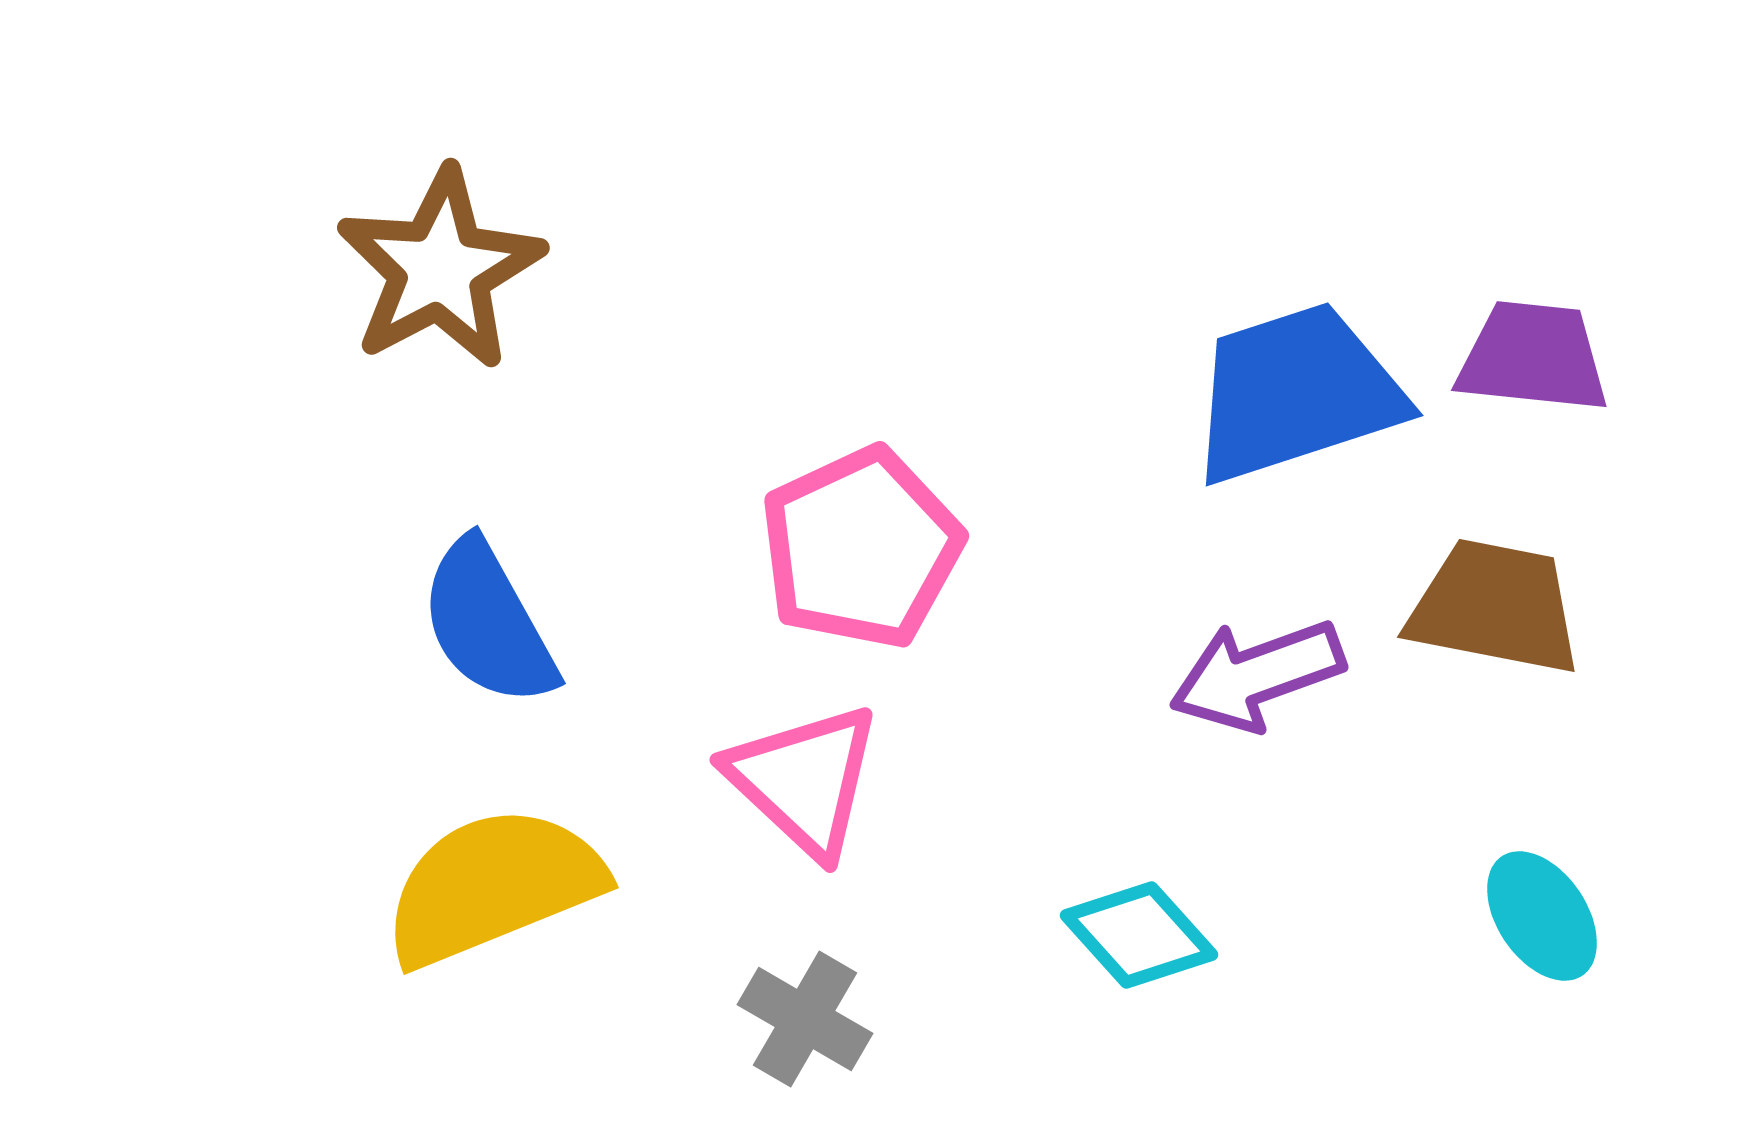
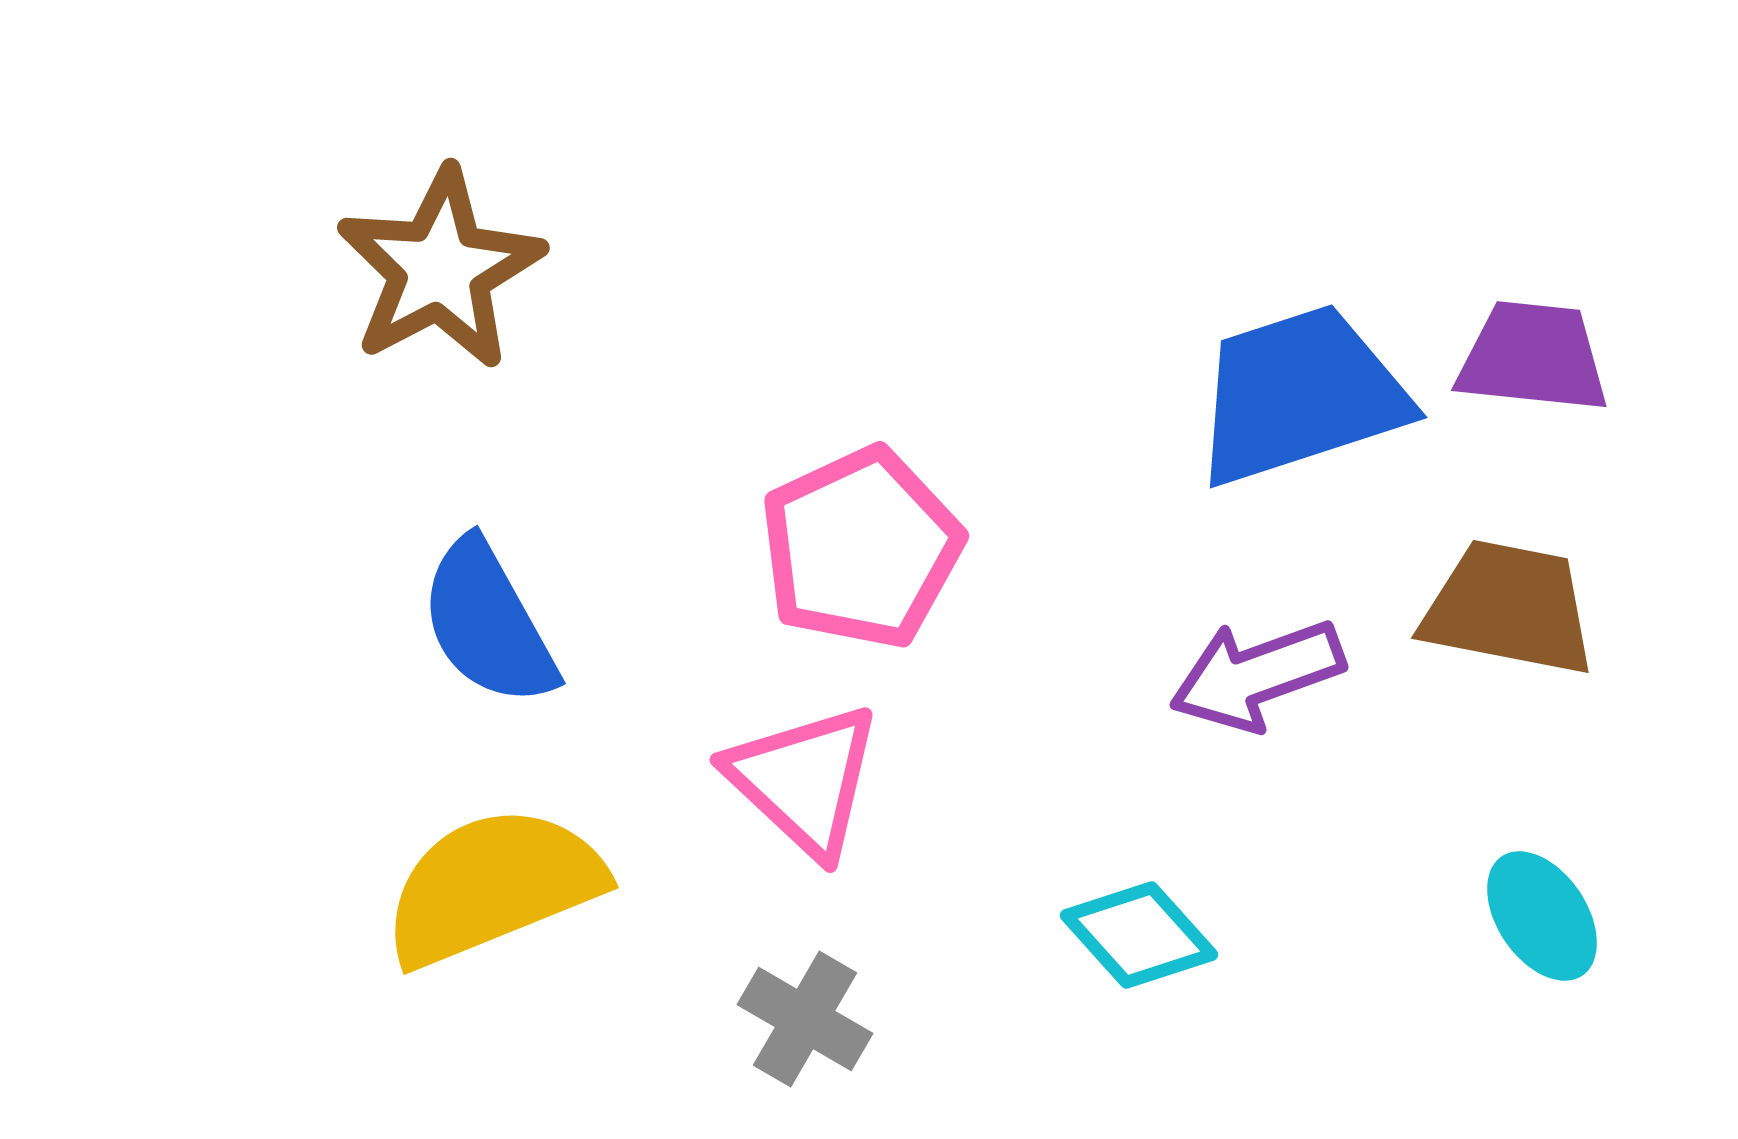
blue trapezoid: moved 4 px right, 2 px down
brown trapezoid: moved 14 px right, 1 px down
